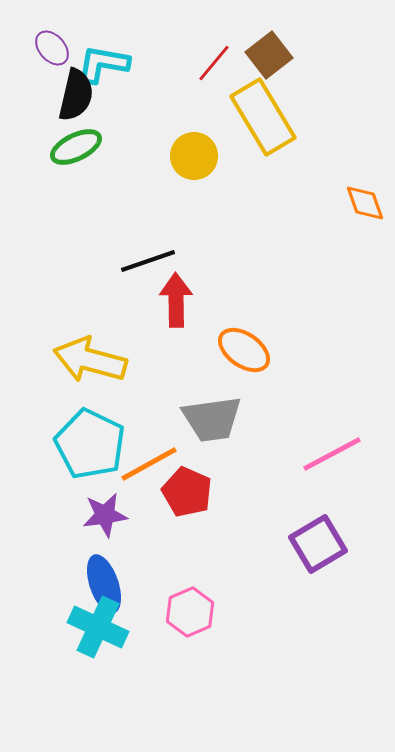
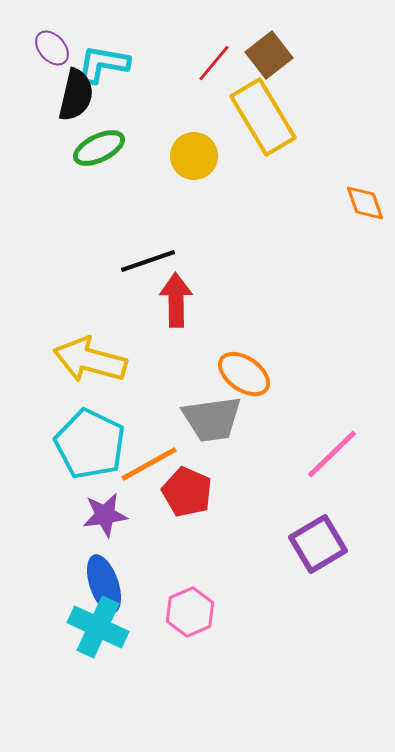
green ellipse: moved 23 px right, 1 px down
orange ellipse: moved 24 px down
pink line: rotated 16 degrees counterclockwise
